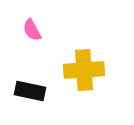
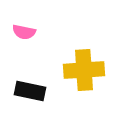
pink semicircle: moved 8 px left, 2 px down; rotated 50 degrees counterclockwise
